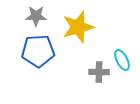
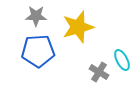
gray cross: rotated 30 degrees clockwise
